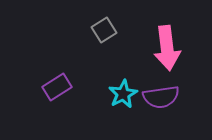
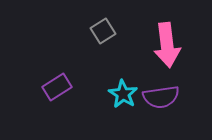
gray square: moved 1 px left, 1 px down
pink arrow: moved 3 px up
cyan star: rotated 12 degrees counterclockwise
